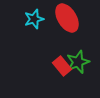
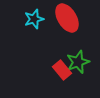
red rectangle: moved 4 px down
